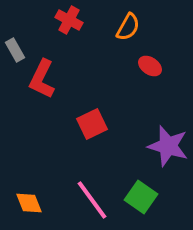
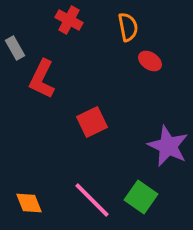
orange semicircle: rotated 40 degrees counterclockwise
gray rectangle: moved 2 px up
red ellipse: moved 5 px up
red square: moved 2 px up
purple star: rotated 9 degrees clockwise
pink line: rotated 9 degrees counterclockwise
